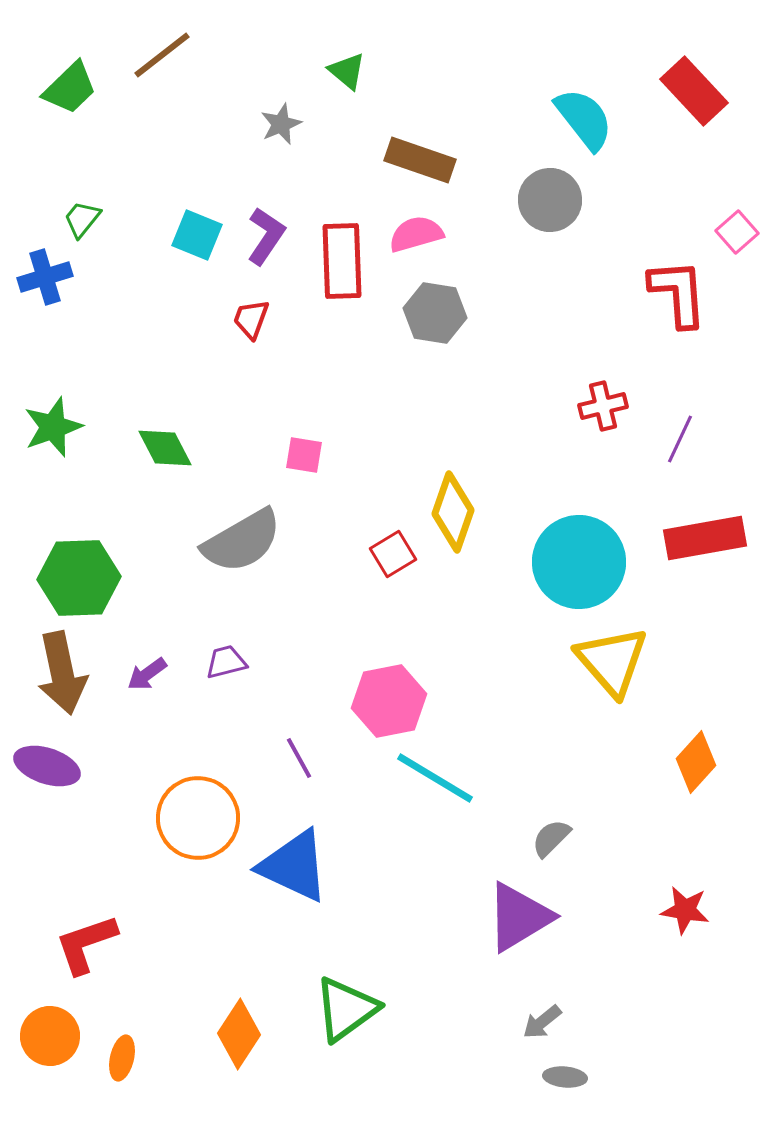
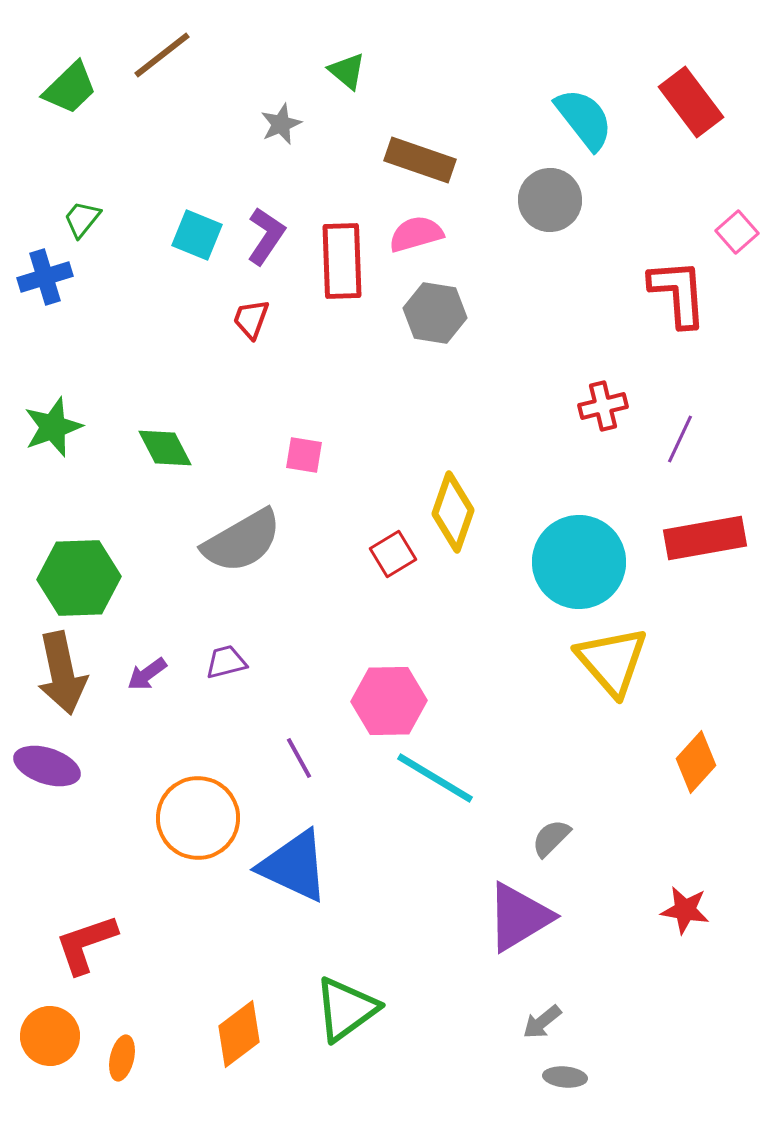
red rectangle at (694, 91): moved 3 px left, 11 px down; rotated 6 degrees clockwise
pink hexagon at (389, 701): rotated 10 degrees clockwise
orange diamond at (239, 1034): rotated 20 degrees clockwise
